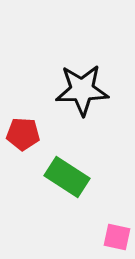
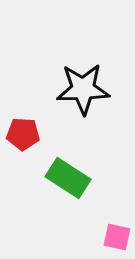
black star: moved 1 px right, 1 px up
green rectangle: moved 1 px right, 1 px down
